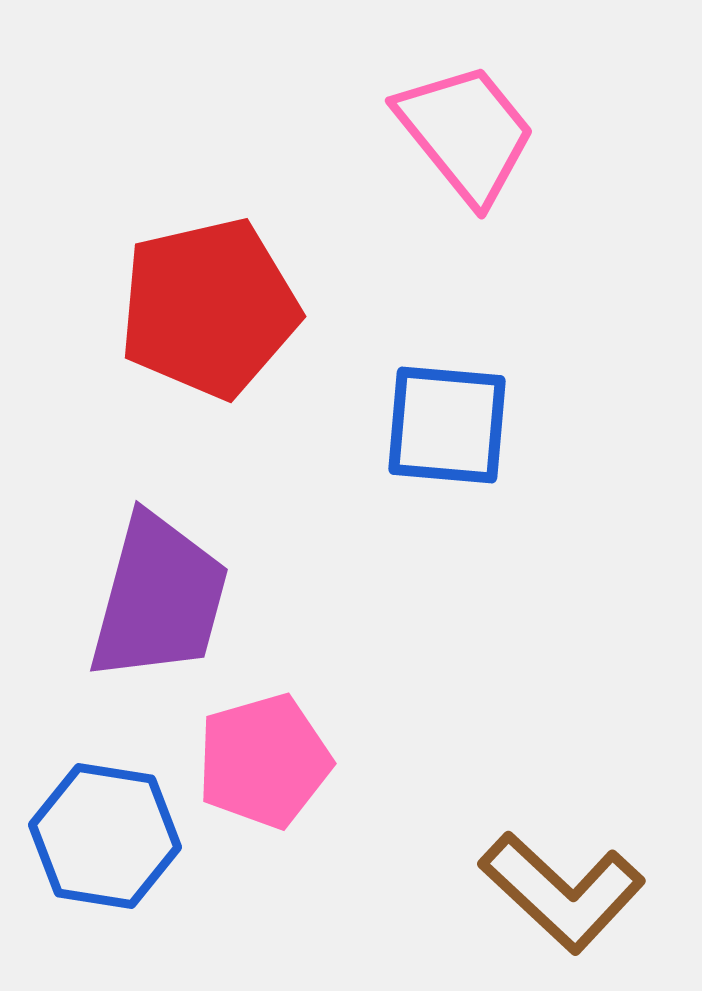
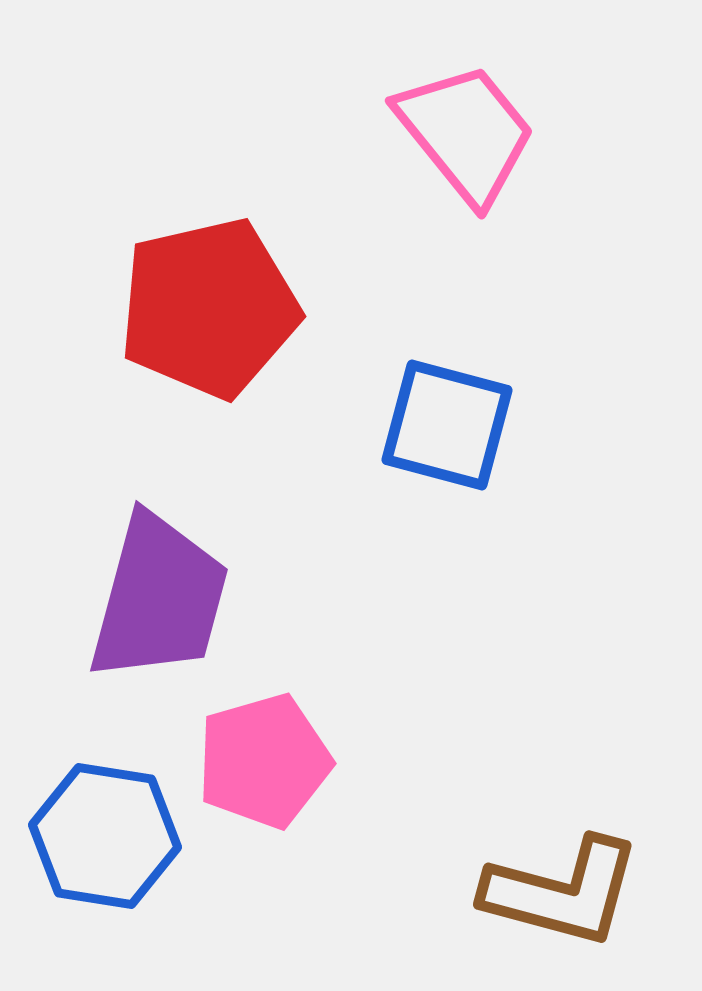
blue square: rotated 10 degrees clockwise
brown L-shape: rotated 28 degrees counterclockwise
